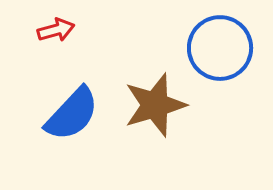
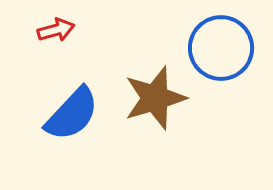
blue circle: moved 1 px right
brown star: moved 7 px up
